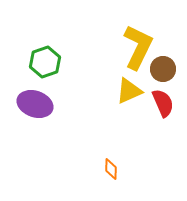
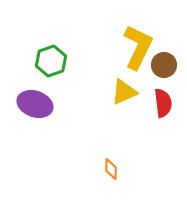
green hexagon: moved 6 px right, 1 px up
brown circle: moved 1 px right, 4 px up
yellow triangle: moved 5 px left, 1 px down
red semicircle: rotated 16 degrees clockwise
